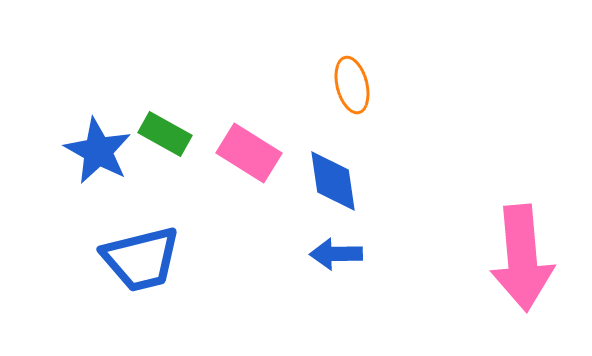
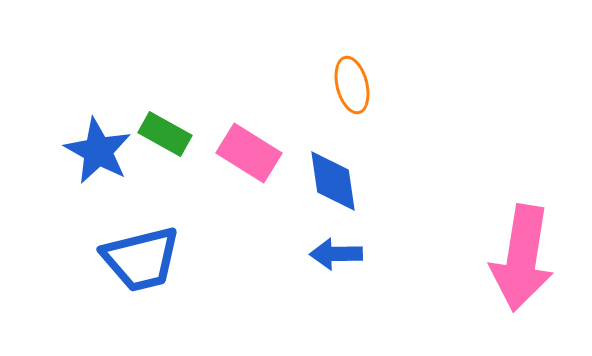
pink arrow: rotated 14 degrees clockwise
